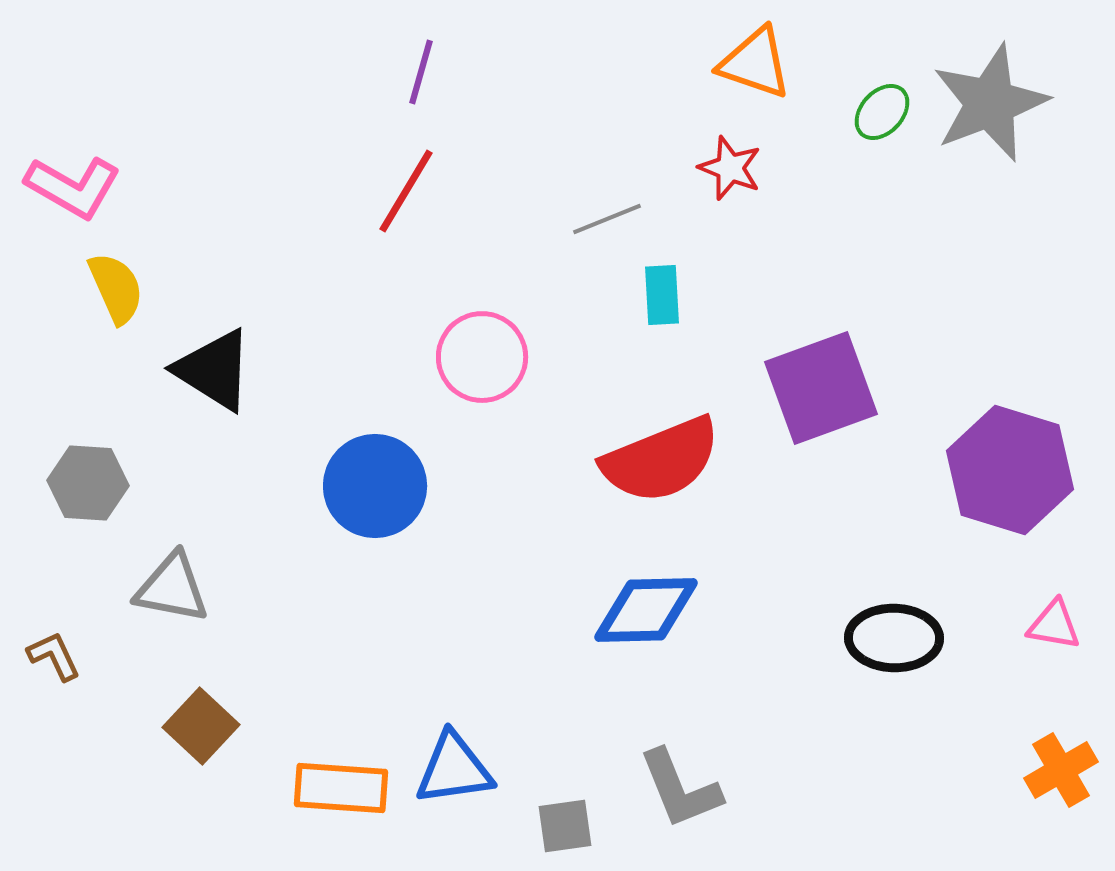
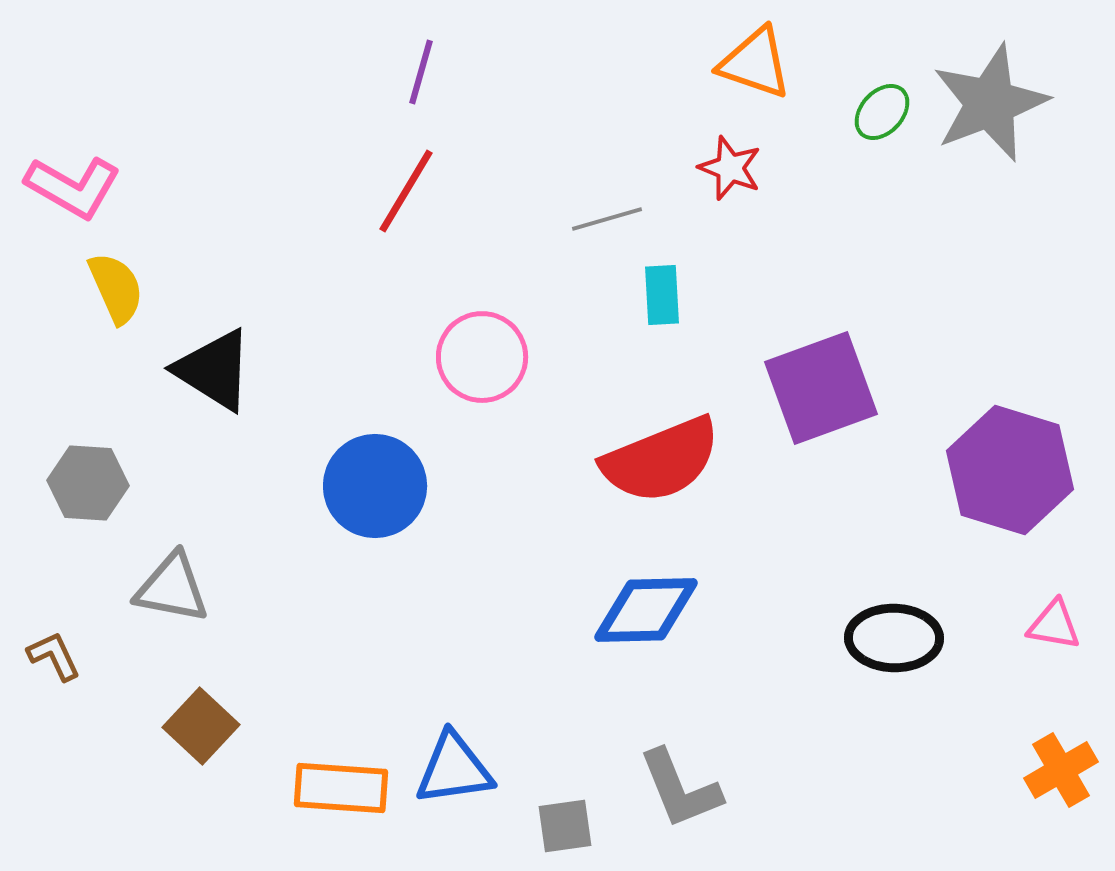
gray line: rotated 6 degrees clockwise
